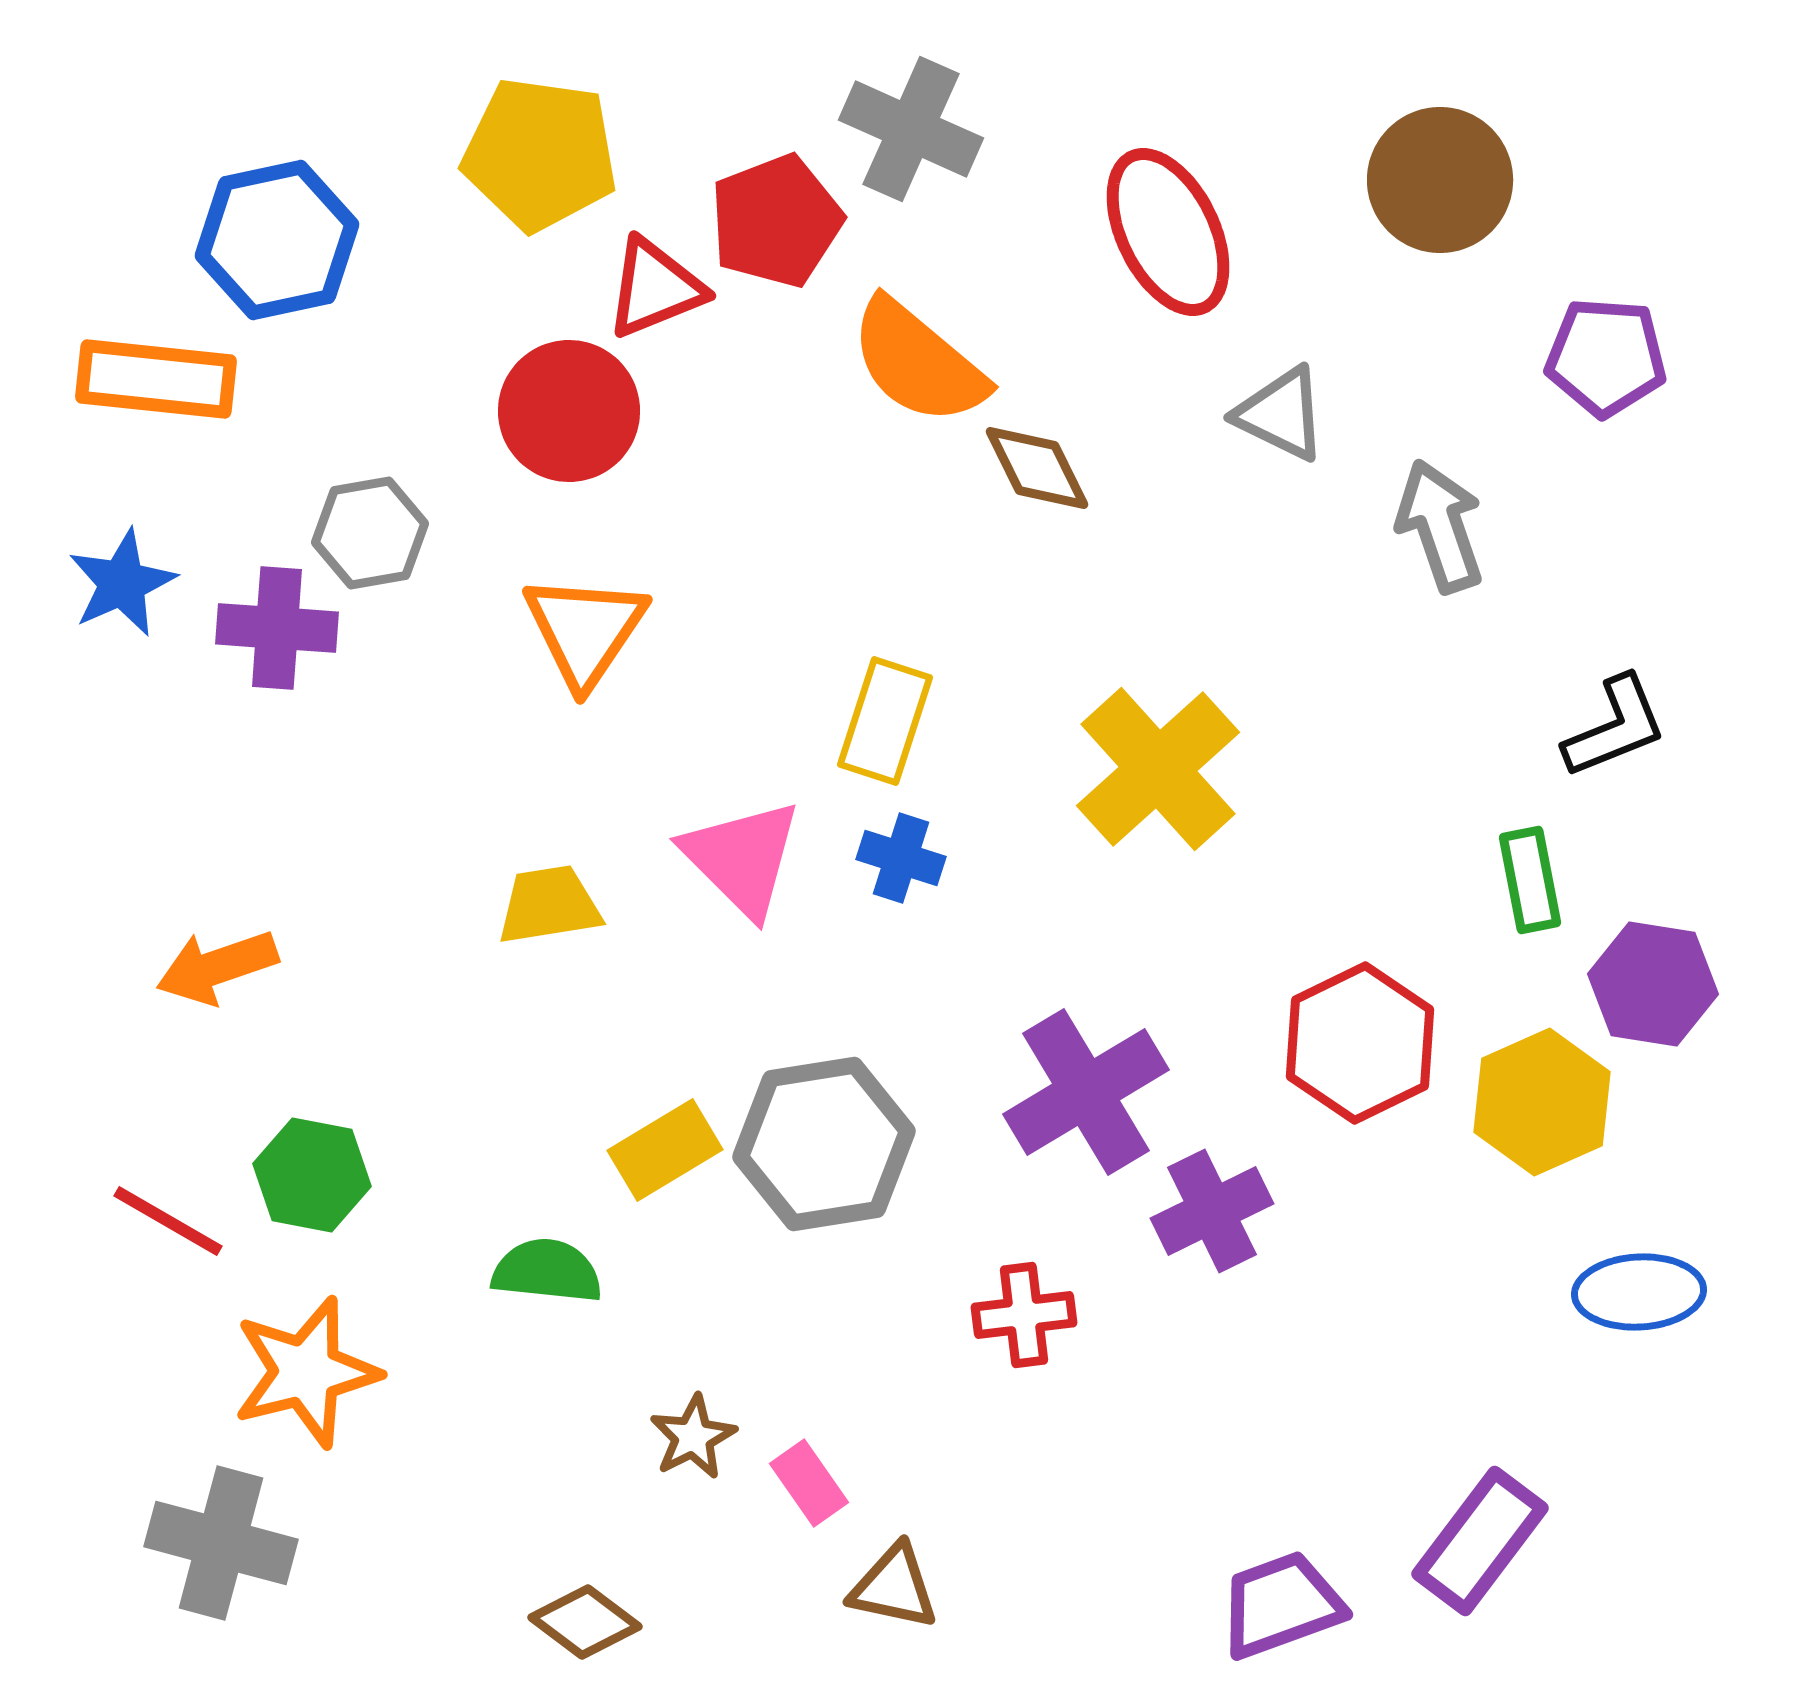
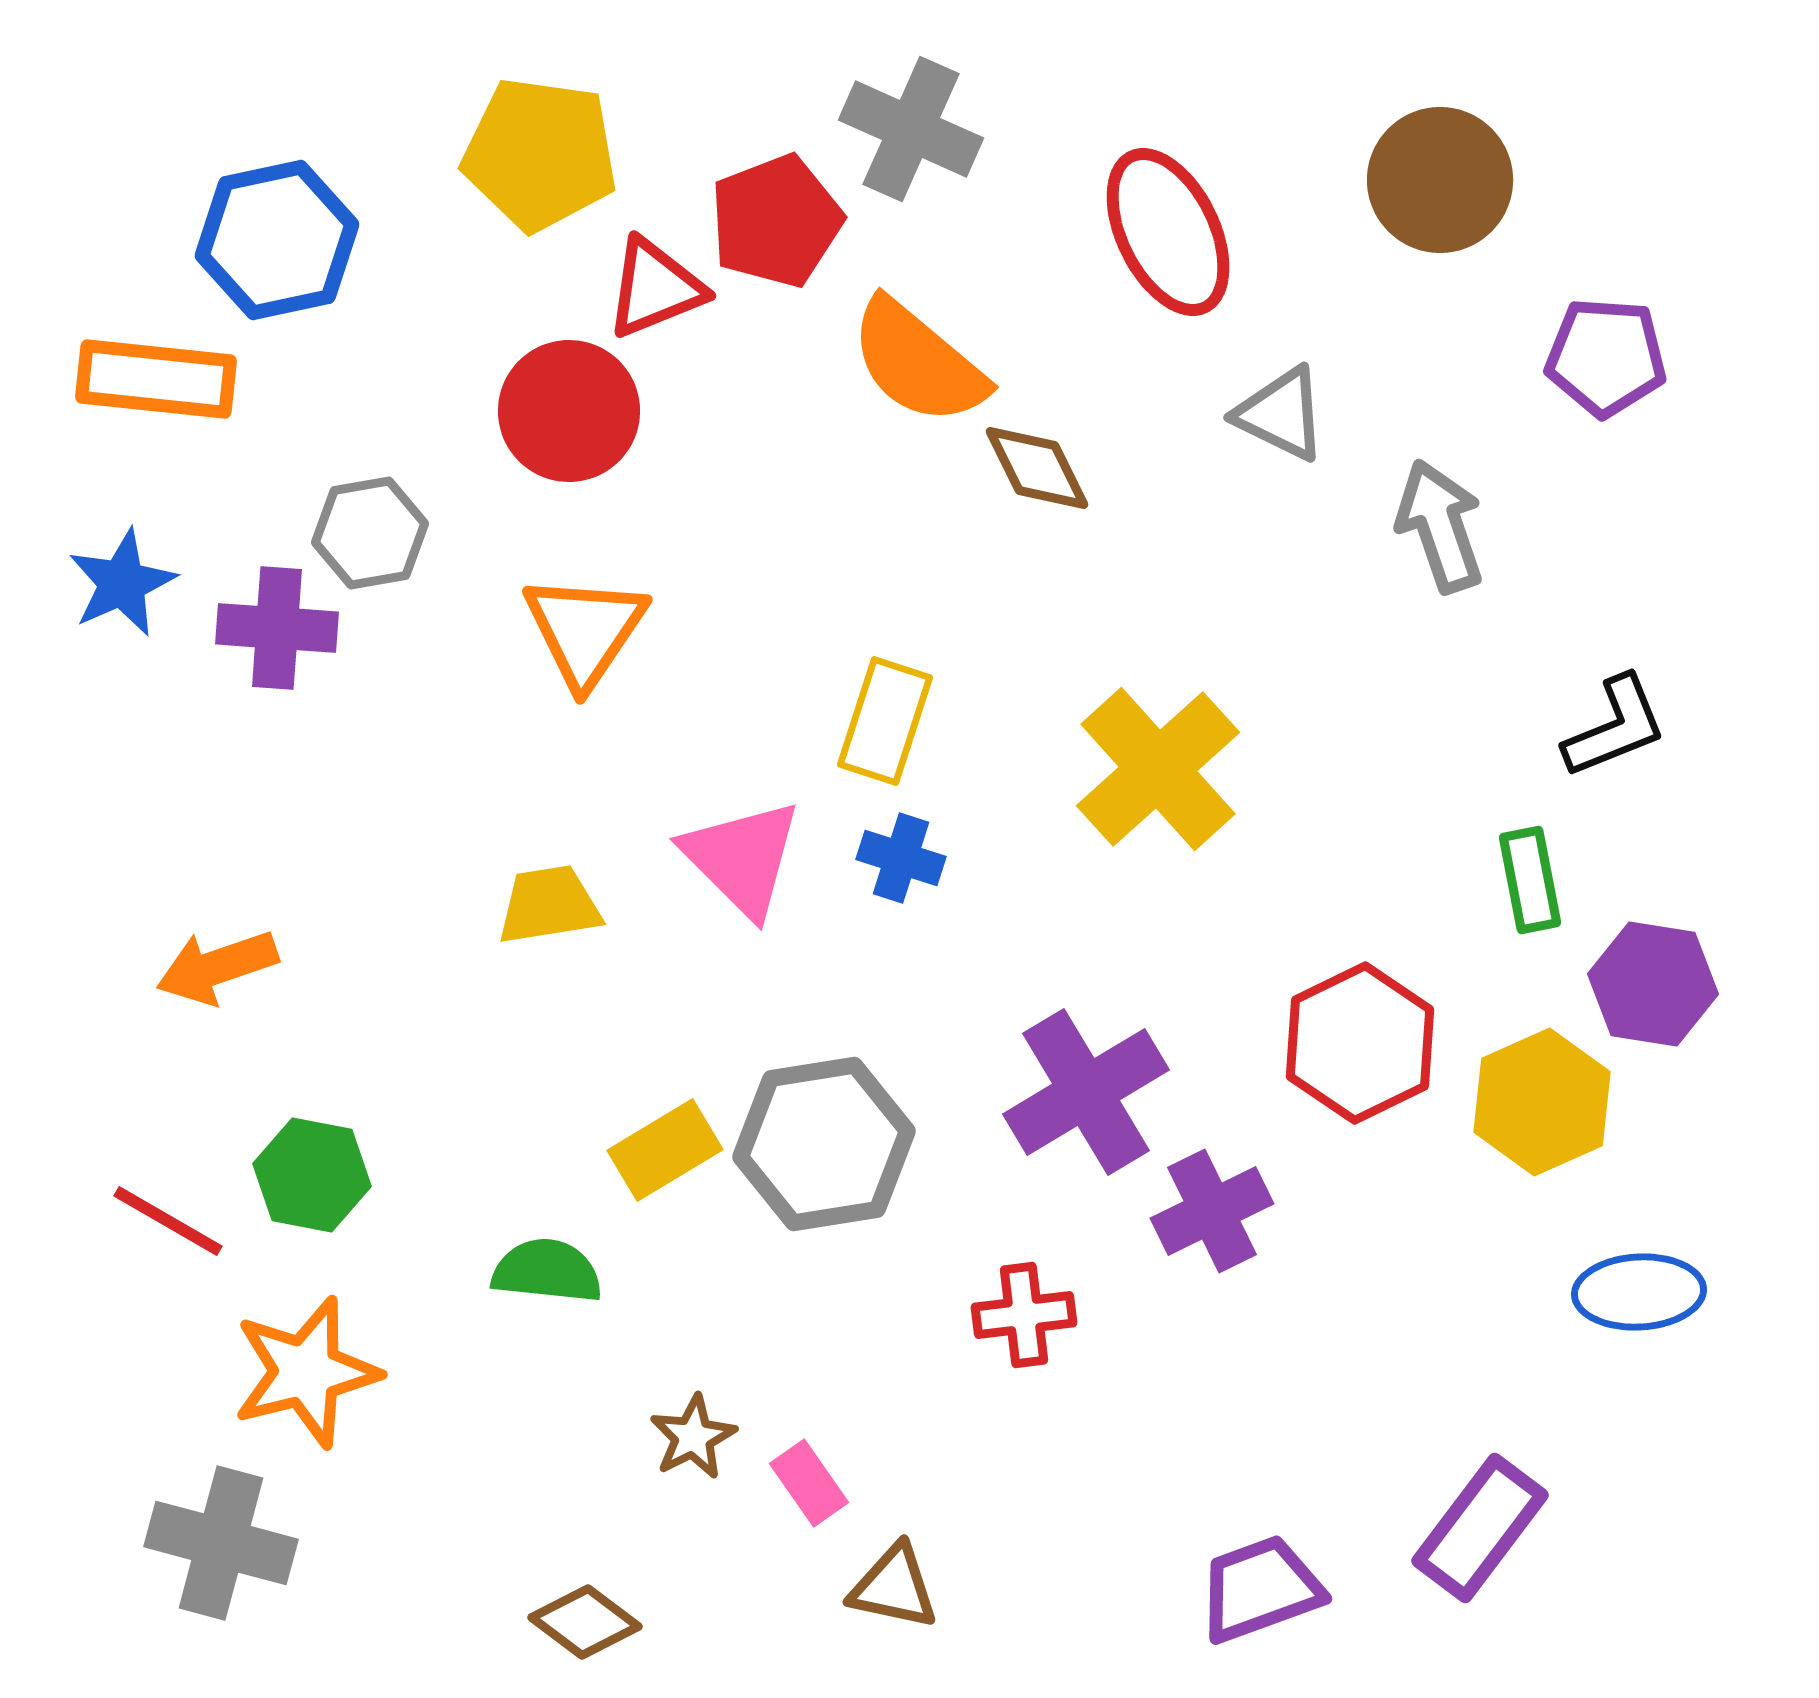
purple rectangle at (1480, 1541): moved 13 px up
purple trapezoid at (1281, 1605): moved 21 px left, 16 px up
